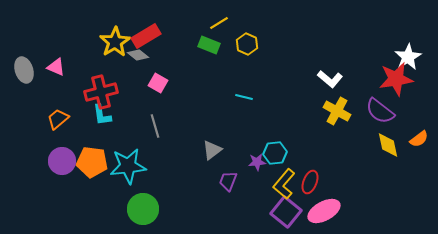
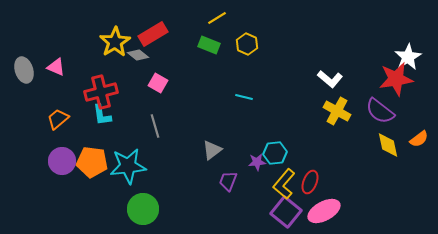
yellow line: moved 2 px left, 5 px up
red rectangle: moved 7 px right, 2 px up
